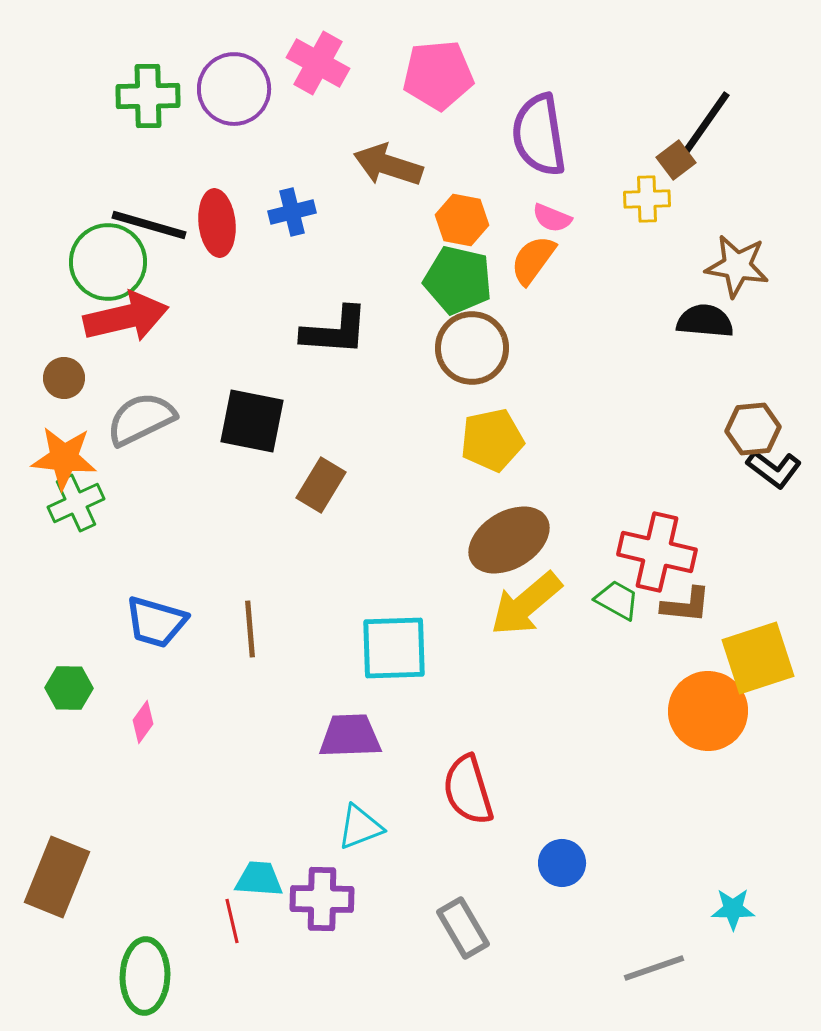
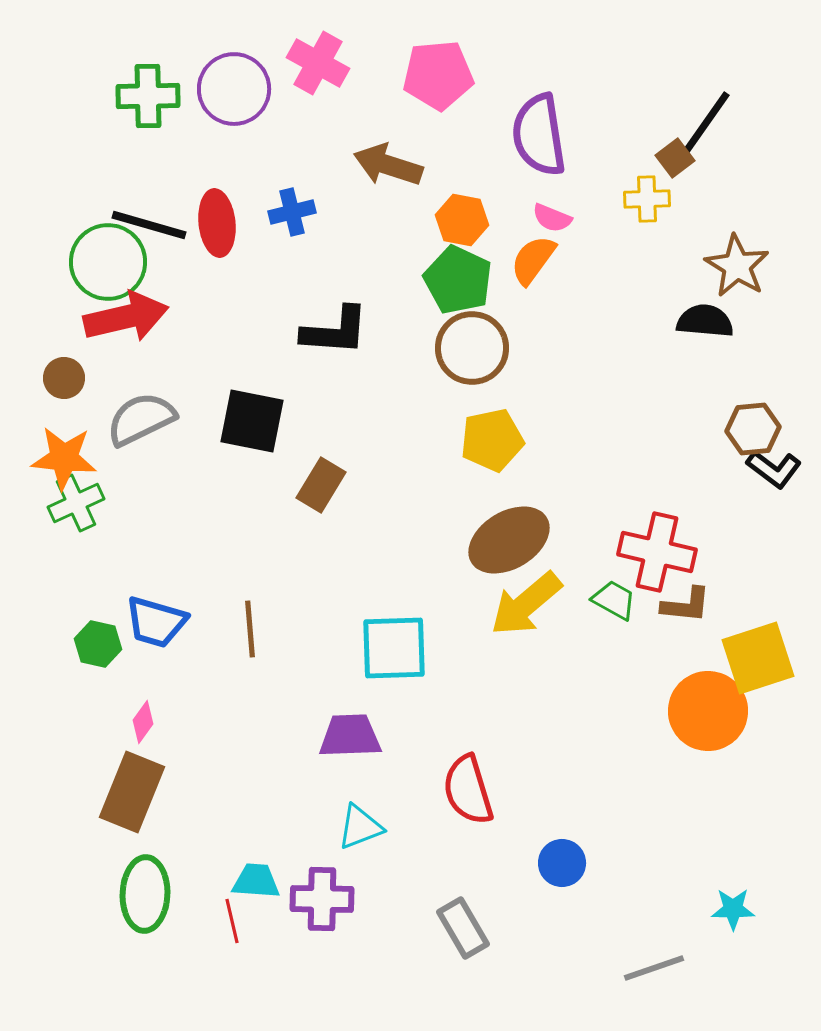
brown square at (676, 160): moved 1 px left, 2 px up
brown star at (737, 266): rotated 22 degrees clockwise
green pentagon at (458, 280): rotated 12 degrees clockwise
green trapezoid at (617, 600): moved 3 px left
green hexagon at (69, 688): moved 29 px right, 44 px up; rotated 12 degrees clockwise
brown rectangle at (57, 877): moved 75 px right, 85 px up
cyan trapezoid at (259, 879): moved 3 px left, 2 px down
green ellipse at (145, 976): moved 82 px up
